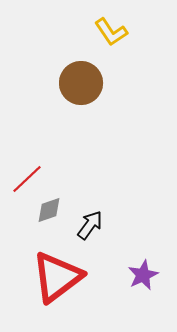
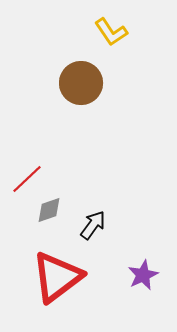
black arrow: moved 3 px right
